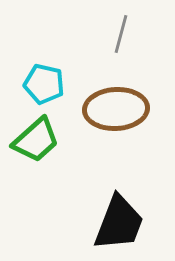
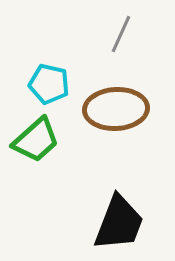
gray line: rotated 9 degrees clockwise
cyan pentagon: moved 5 px right
